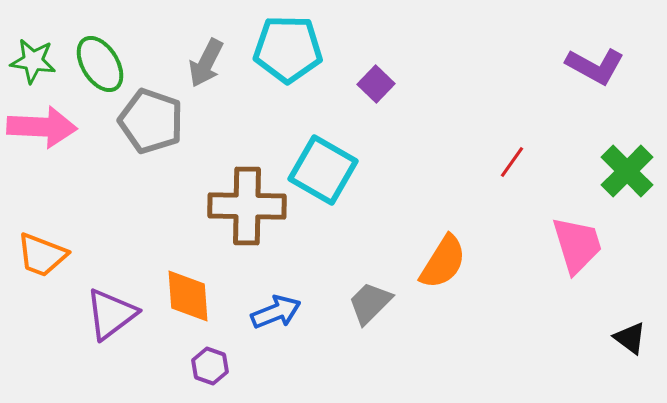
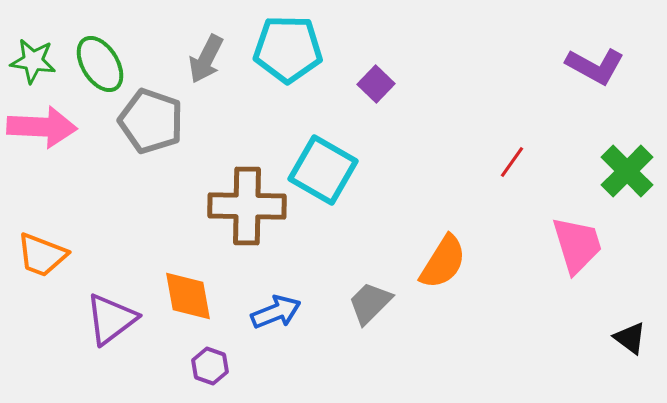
gray arrow: moved 4 px up
orange diamond: rotated 6 degrees counterclockwise
purple triangle: moved 5 px down
